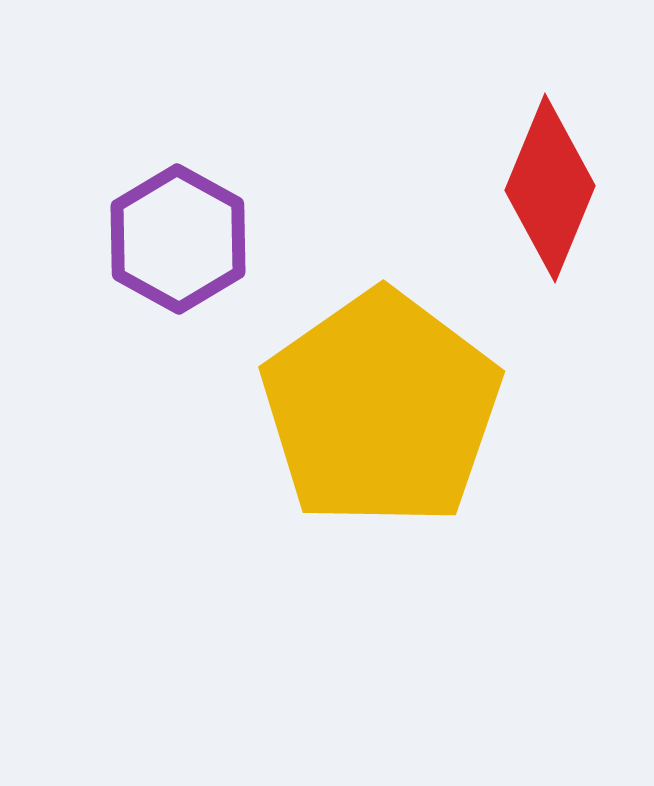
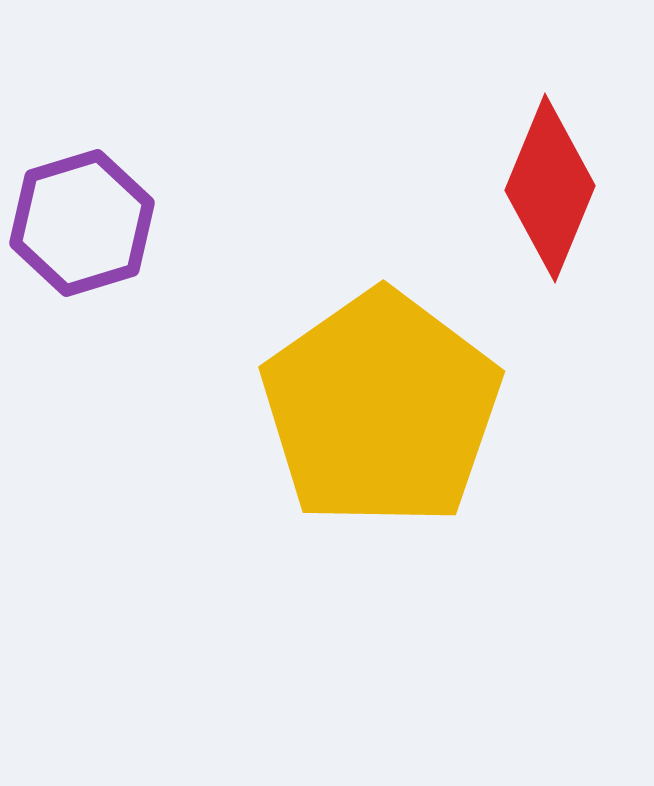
purple hexagon: moved 96 px left, 16 px up; rotated 14 degrees clockwise
